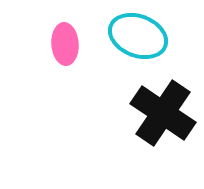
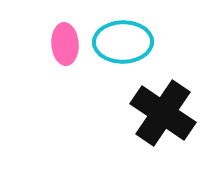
cyan ellipse: moved 15 px left, 6 px down; rotated 22 degrees counterclockwise
